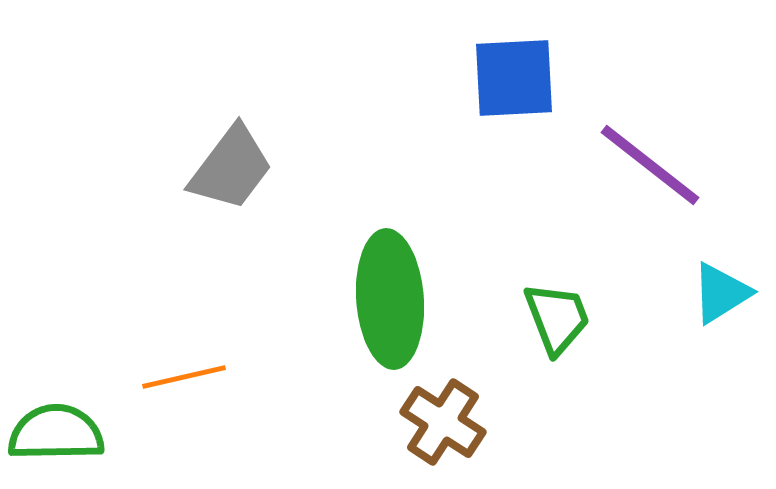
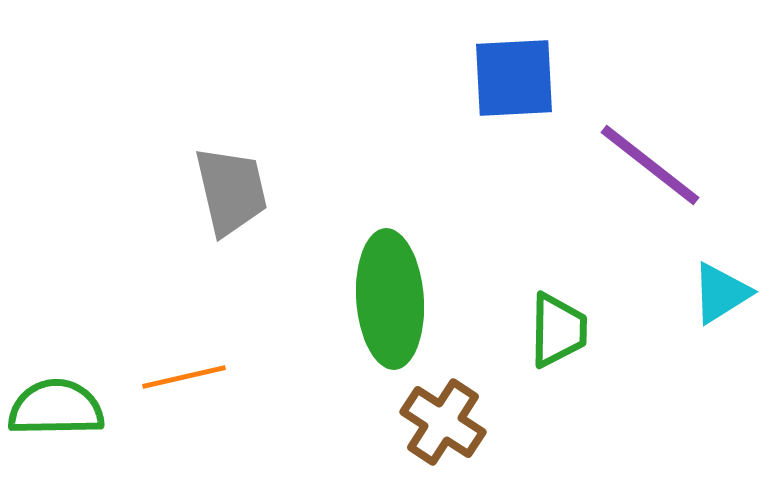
gray trapezoid: moved 23 px down; rotated 50 degrees counterclockwise
green trapezoid: moved 1 px right, 12 px down; rotated 22 degrees clockwise
green semicircle: moved 25 px up
